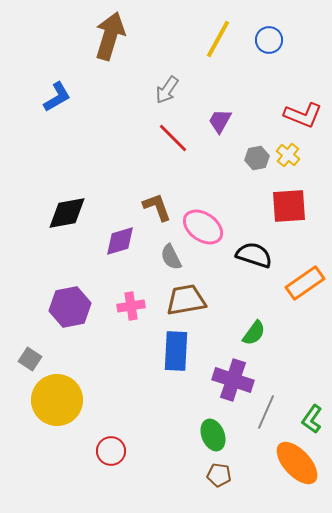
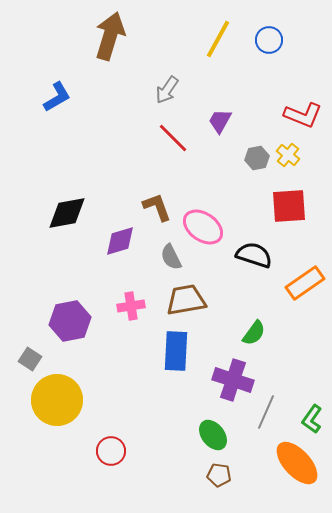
purple hexagon: moved 14 px down
green ellipse: rotated 16 degrees counterclockwise
